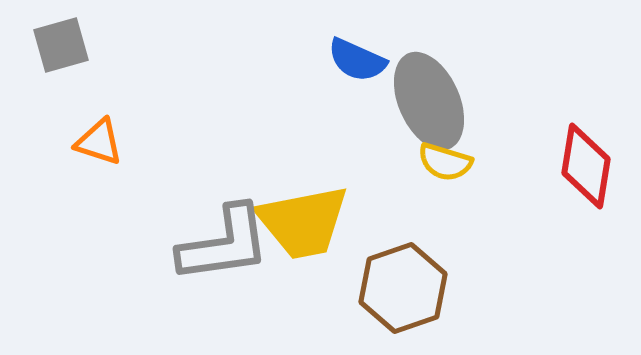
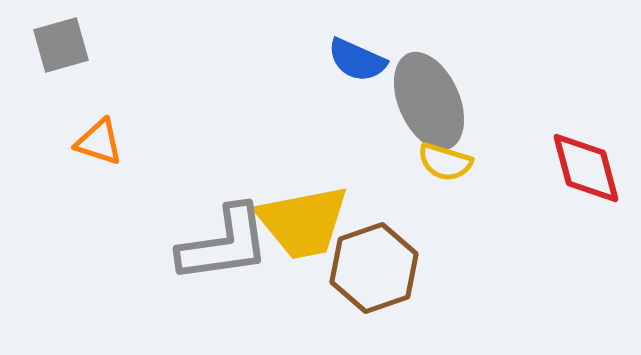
red diamond: moved 2 px down; rotated 24 degrees counterclockwise
brown hexagon: moved 29 px left, 20 px up
